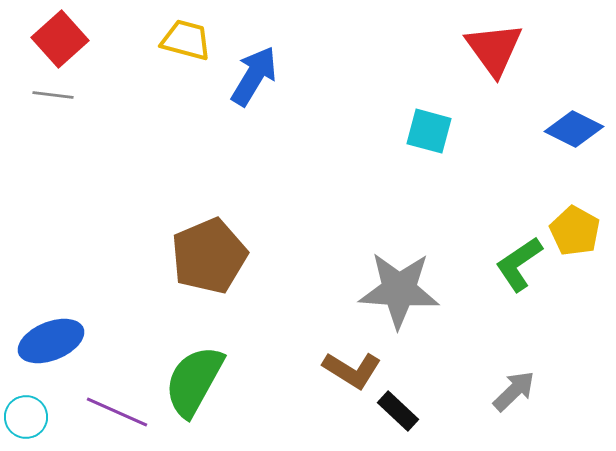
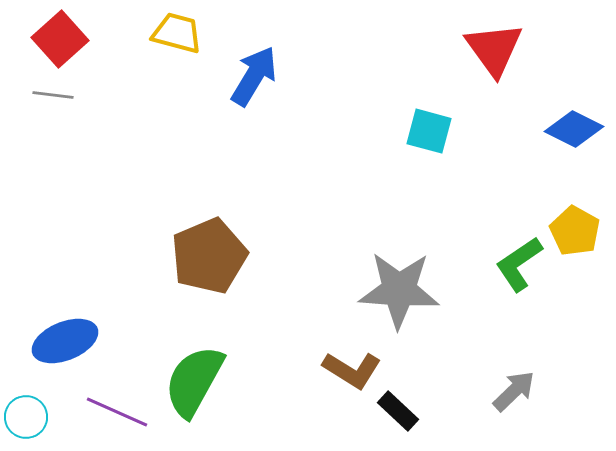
yellow trapezoid: moved 9 px left, 7 px up
blue ellipse: moved 14 px right
